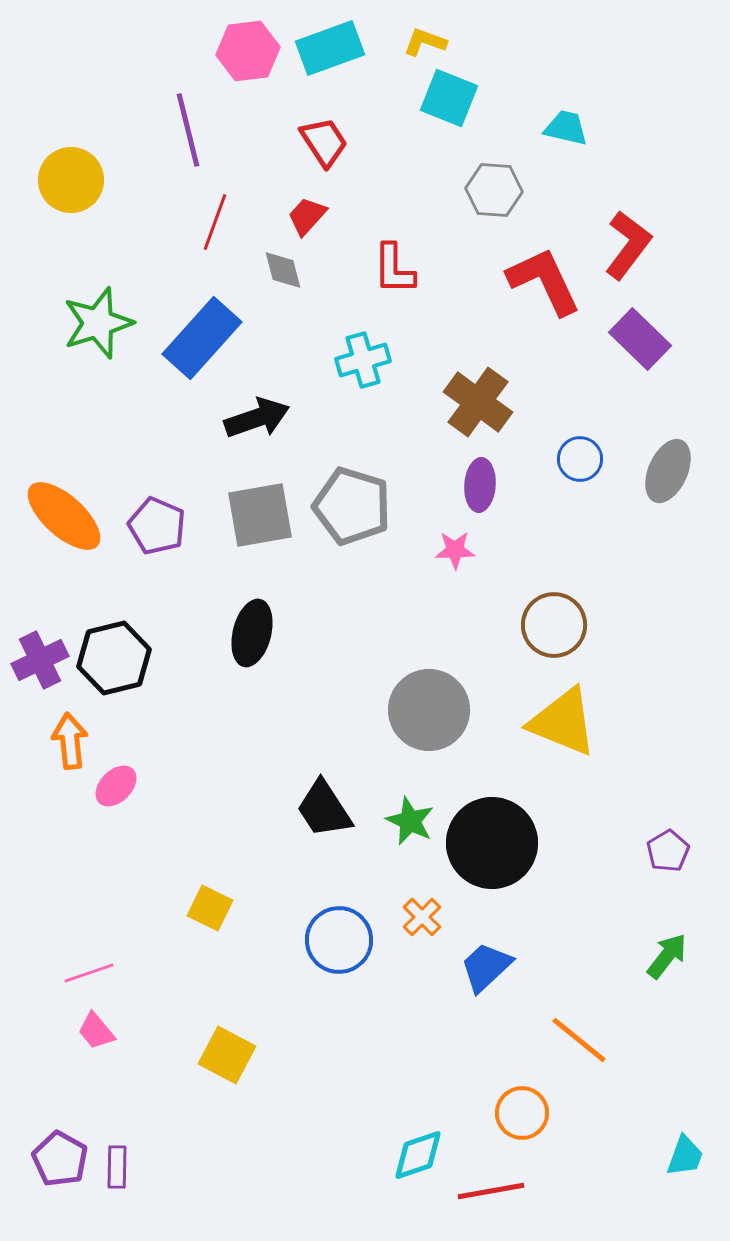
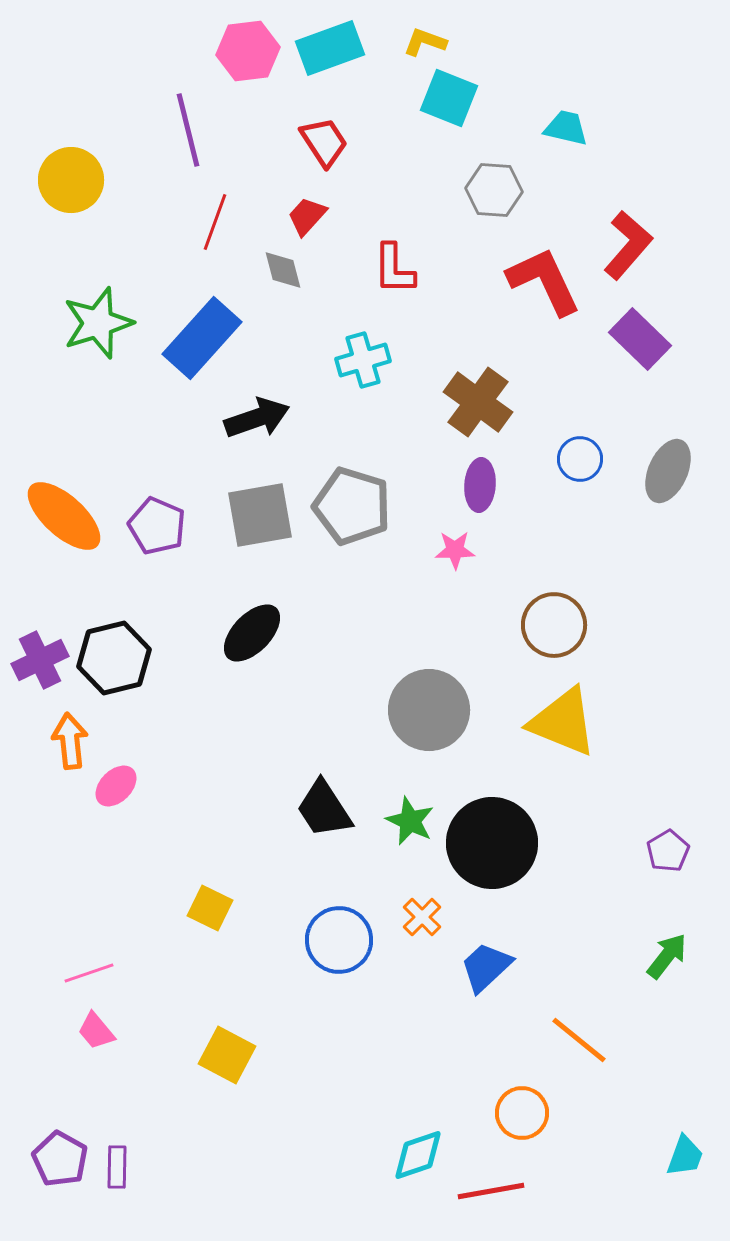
red L-shape at (628, 245): rotated 4 degrees clockwise
black ellipse at (252, 633): rotated 30 degrees clockwise
